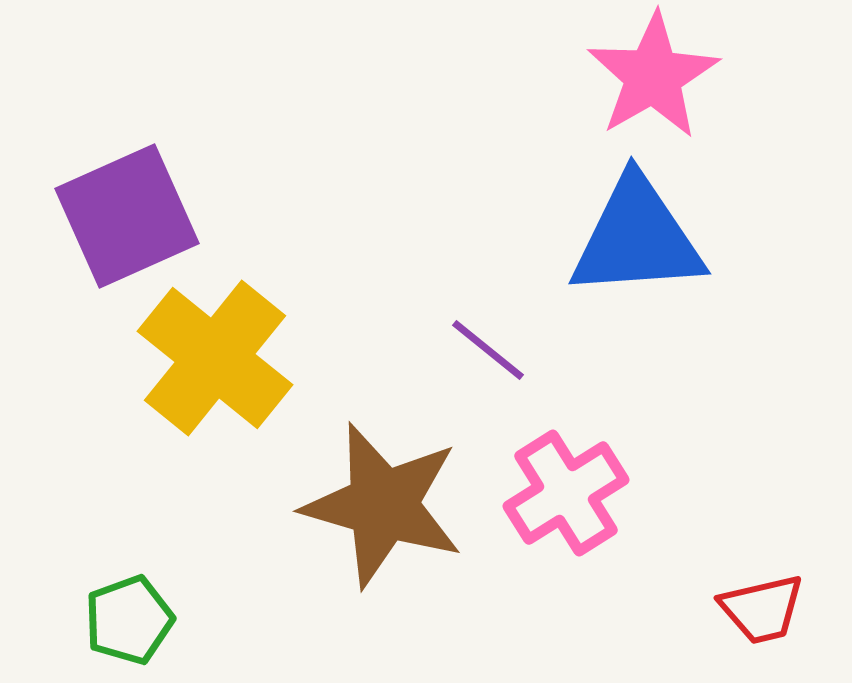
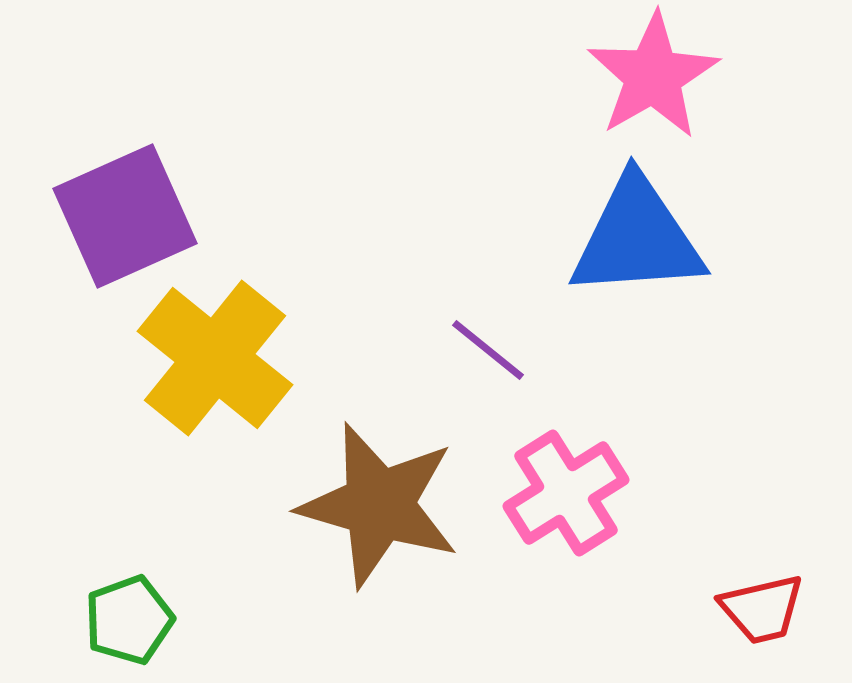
purple square: moved 2 px left
brown star: moved 4 px left
